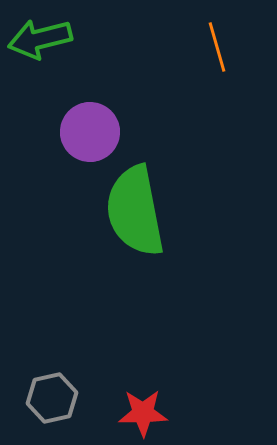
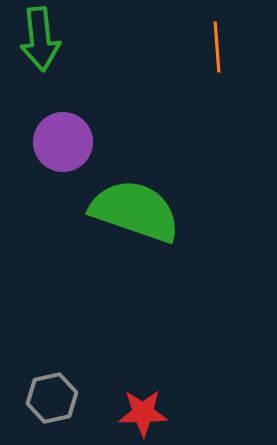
green arrow: rotated 82 degrees counterclockwise
orange line: rotated 12 degrees clockwise
purple circle: moved 27 px left, 10 px down
green semicircle: rotated 120 degrees clockwise
